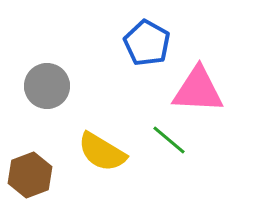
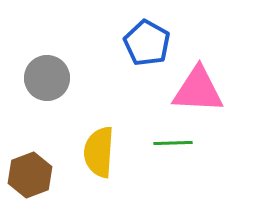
gray circle: moved 8 px up
green line: moved 4 px right, 3 px down; rotated 42 degrees counterclockwise
yellow semicircle: moved 3 px left; rotated 63 degrees clockwise
